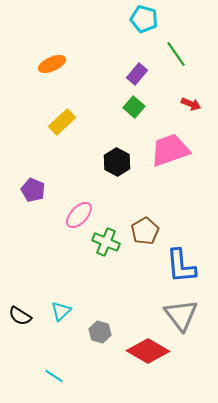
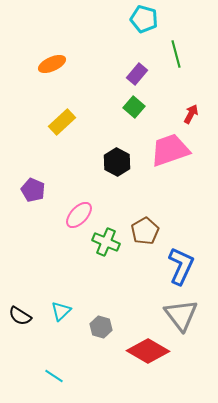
green line: rotated 20 degrees clockwise
red arrow: moved 10 px down; rotated 84 degrees counterclockwise
blue L-shape: rotated 150 degrees counterclockwise
gray hexagon: moved 1 px right, 5 px up
